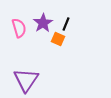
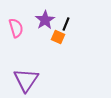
purple star: moved 2 px right, 3 px up
pink semicircle: moved 3 px left
orange square: moved 2 px up
